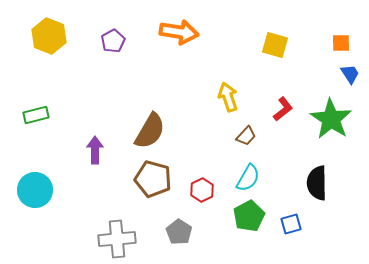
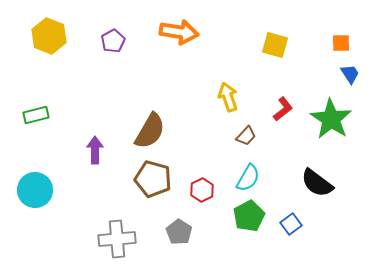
black semicircle: rotated 52 degrees counterclockwise
blue square: rotated 20 degrees counterclockwise
